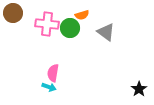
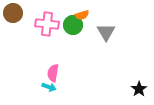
green circle: moved 3 px right, 3 px up
gray triangle: rotated 24 degrees clockwise
